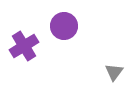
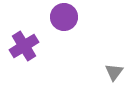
purple circle: moved 9 px up
